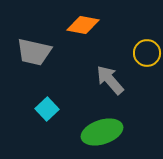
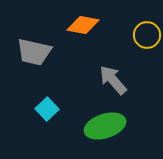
yellow circle: moved 18 px up
gray arrow: moved 3 px right
green ellipse: moved 3 px right, 6 px up
